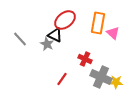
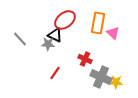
gray star: moved 1 px right; rotated 24 degrees counterclockwise
red line: moved 7 px left, 6 px up
